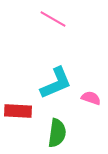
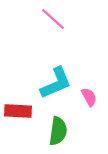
pink line: rotated 12 degrees clockwise
pink semicircle: moved 2 px left, 1 px up; rotated 42 degrees clockwise
green semicircle: moved 1 px right, 2 px up
